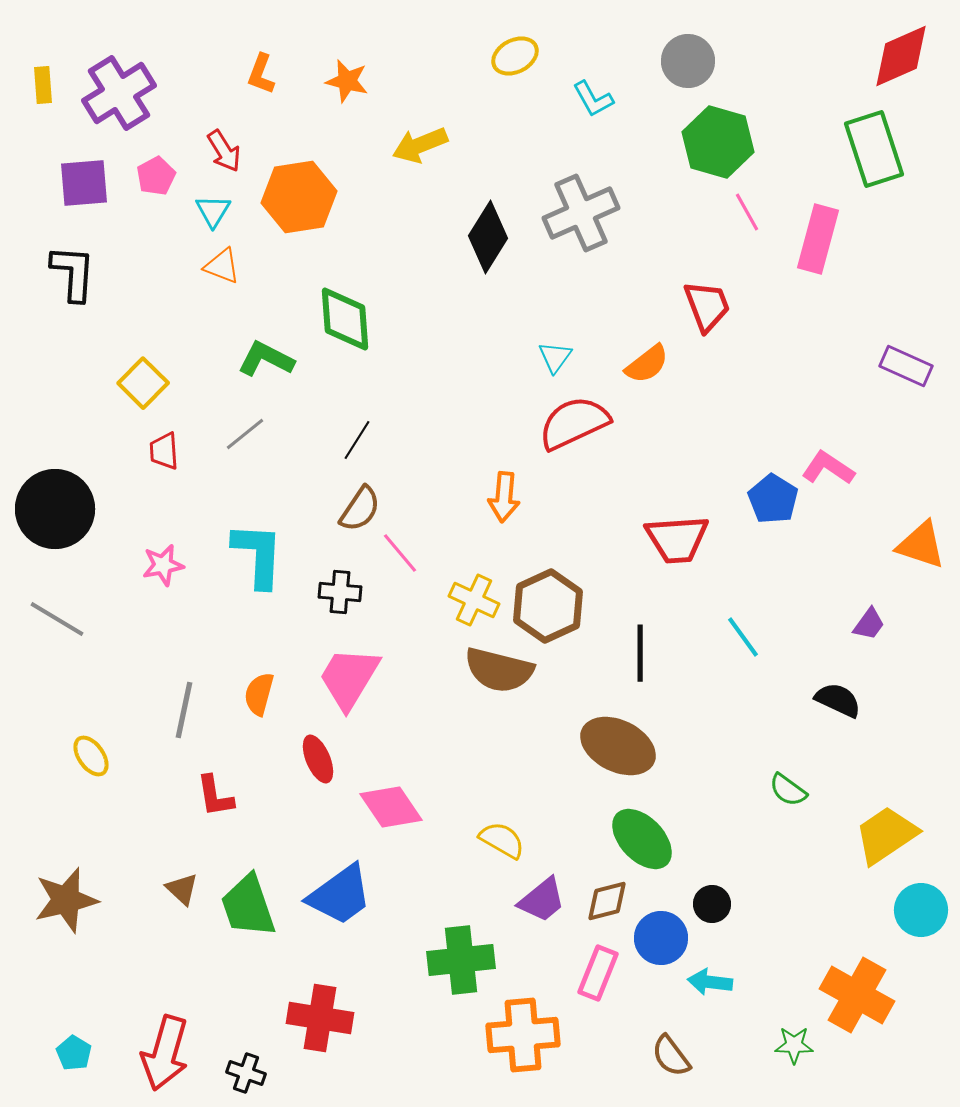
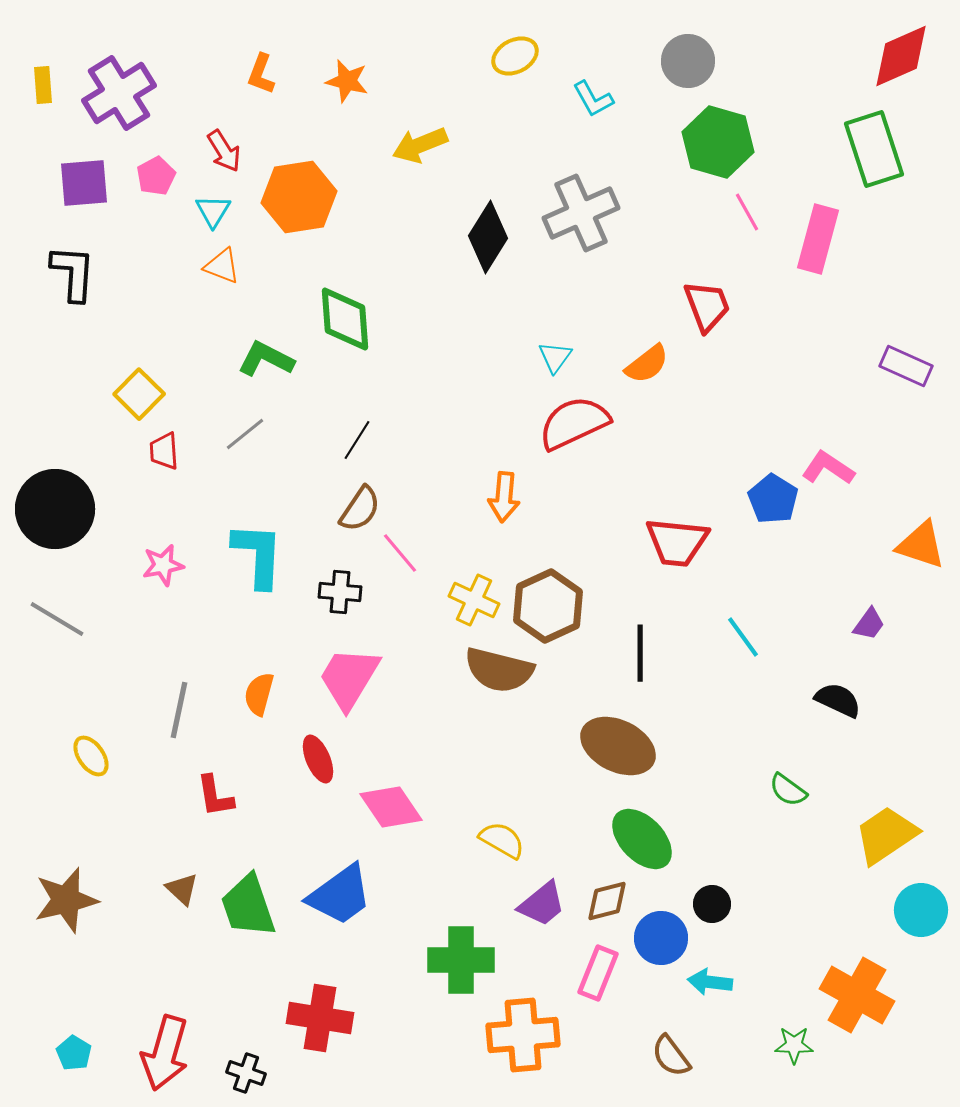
yellow square at (143, 383): moved 4 px left, 11 px down
red trapezoid at (677, 539): moved 3 px down; rotated 10 degrees clockwise
gray line at (184, 710): moved 5 px left
purple trapezoid at (542, 900): moved 4 px down
green cross at (461, 960): rotated 6 degrees clockwise
